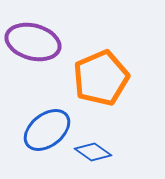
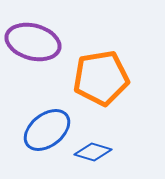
orange pentagon: rotated 14 degrees clockwise
blue diamond: rotated 18 degrees counterclockwise
